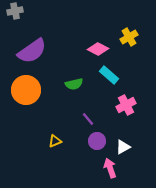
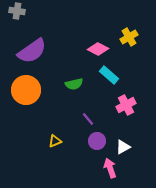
gray cross: moved 2 px right; rotated 21 degrees clockwise
